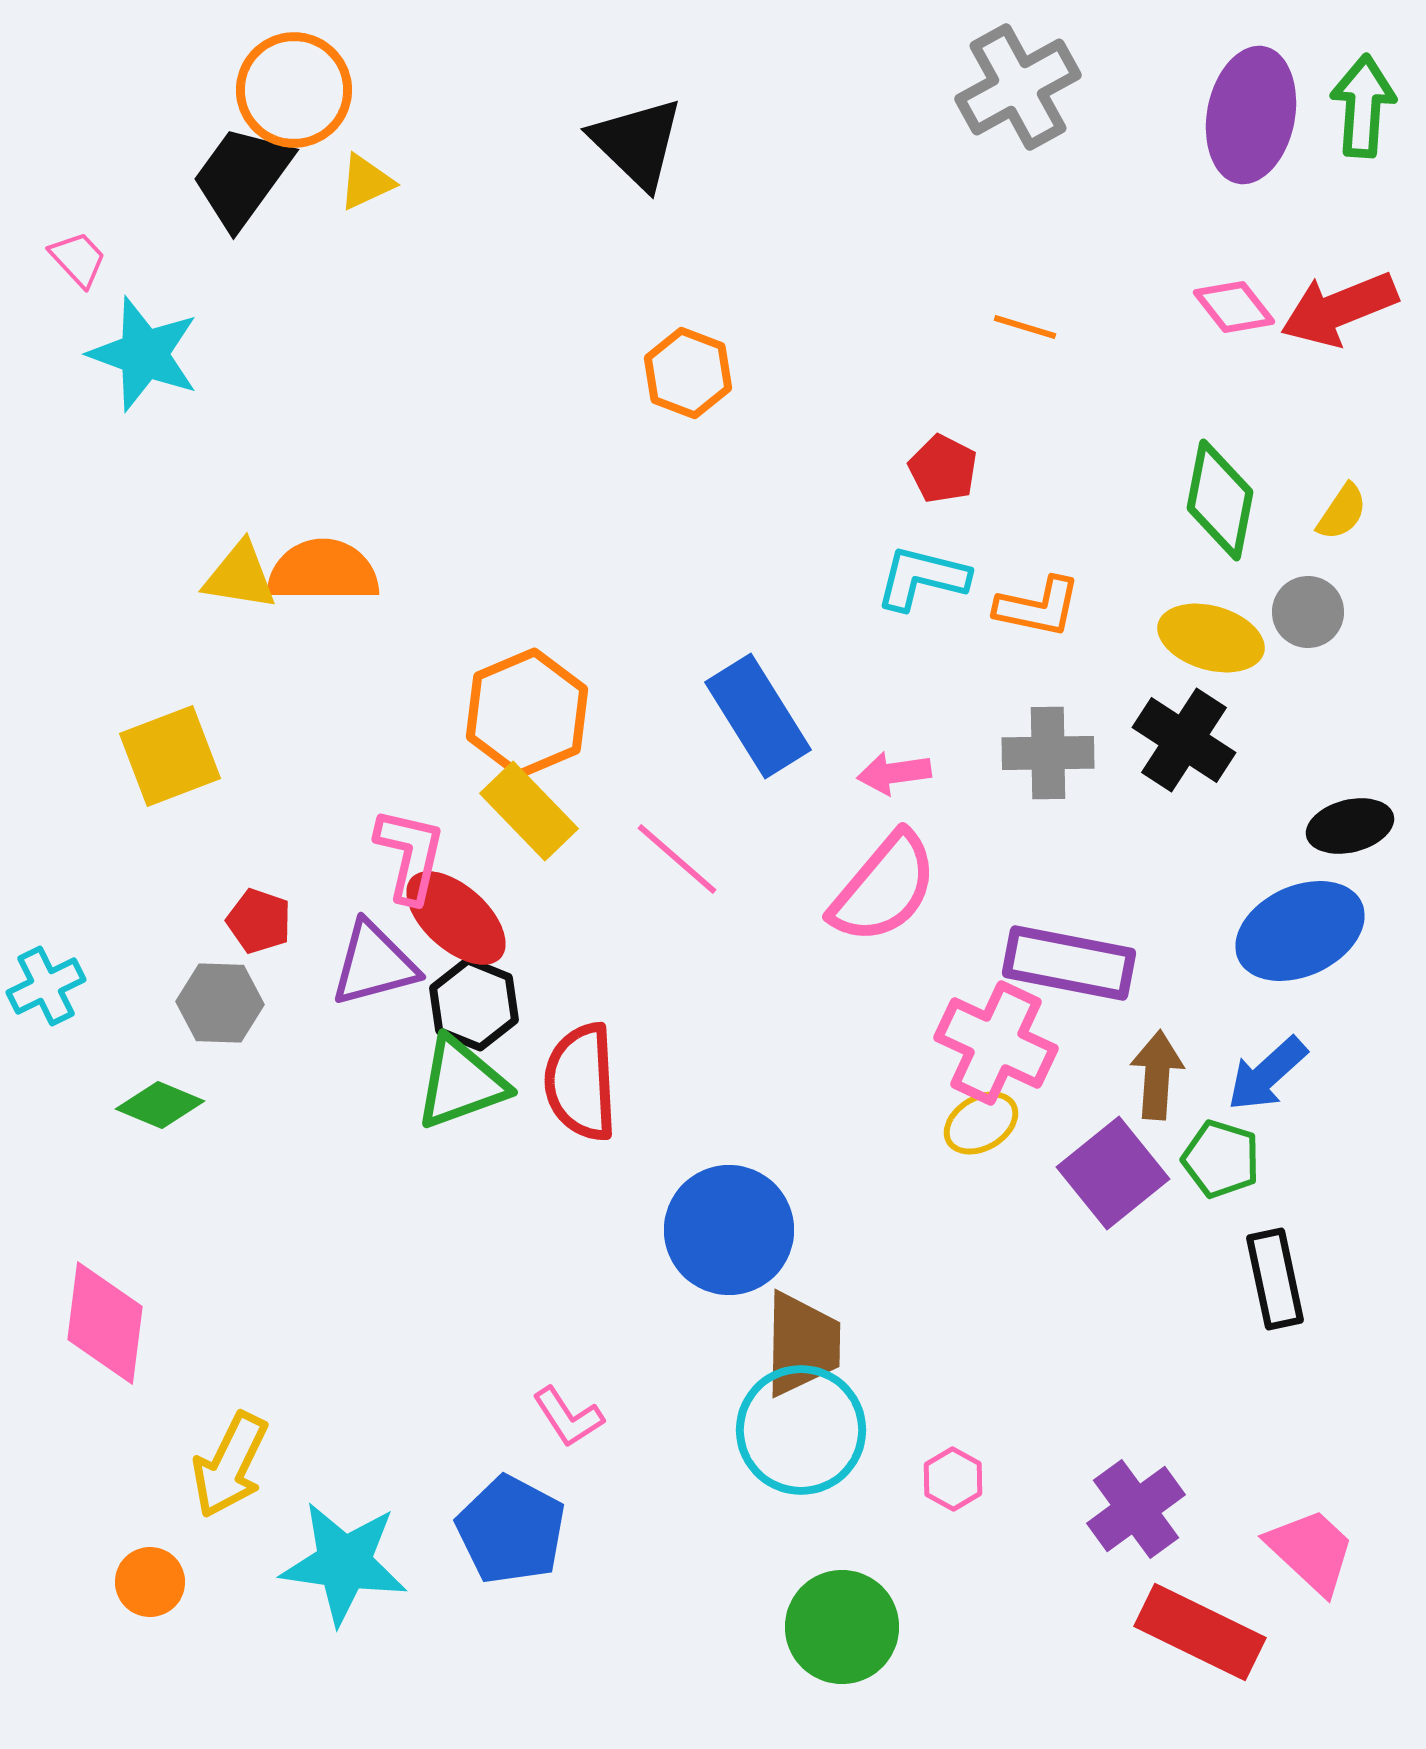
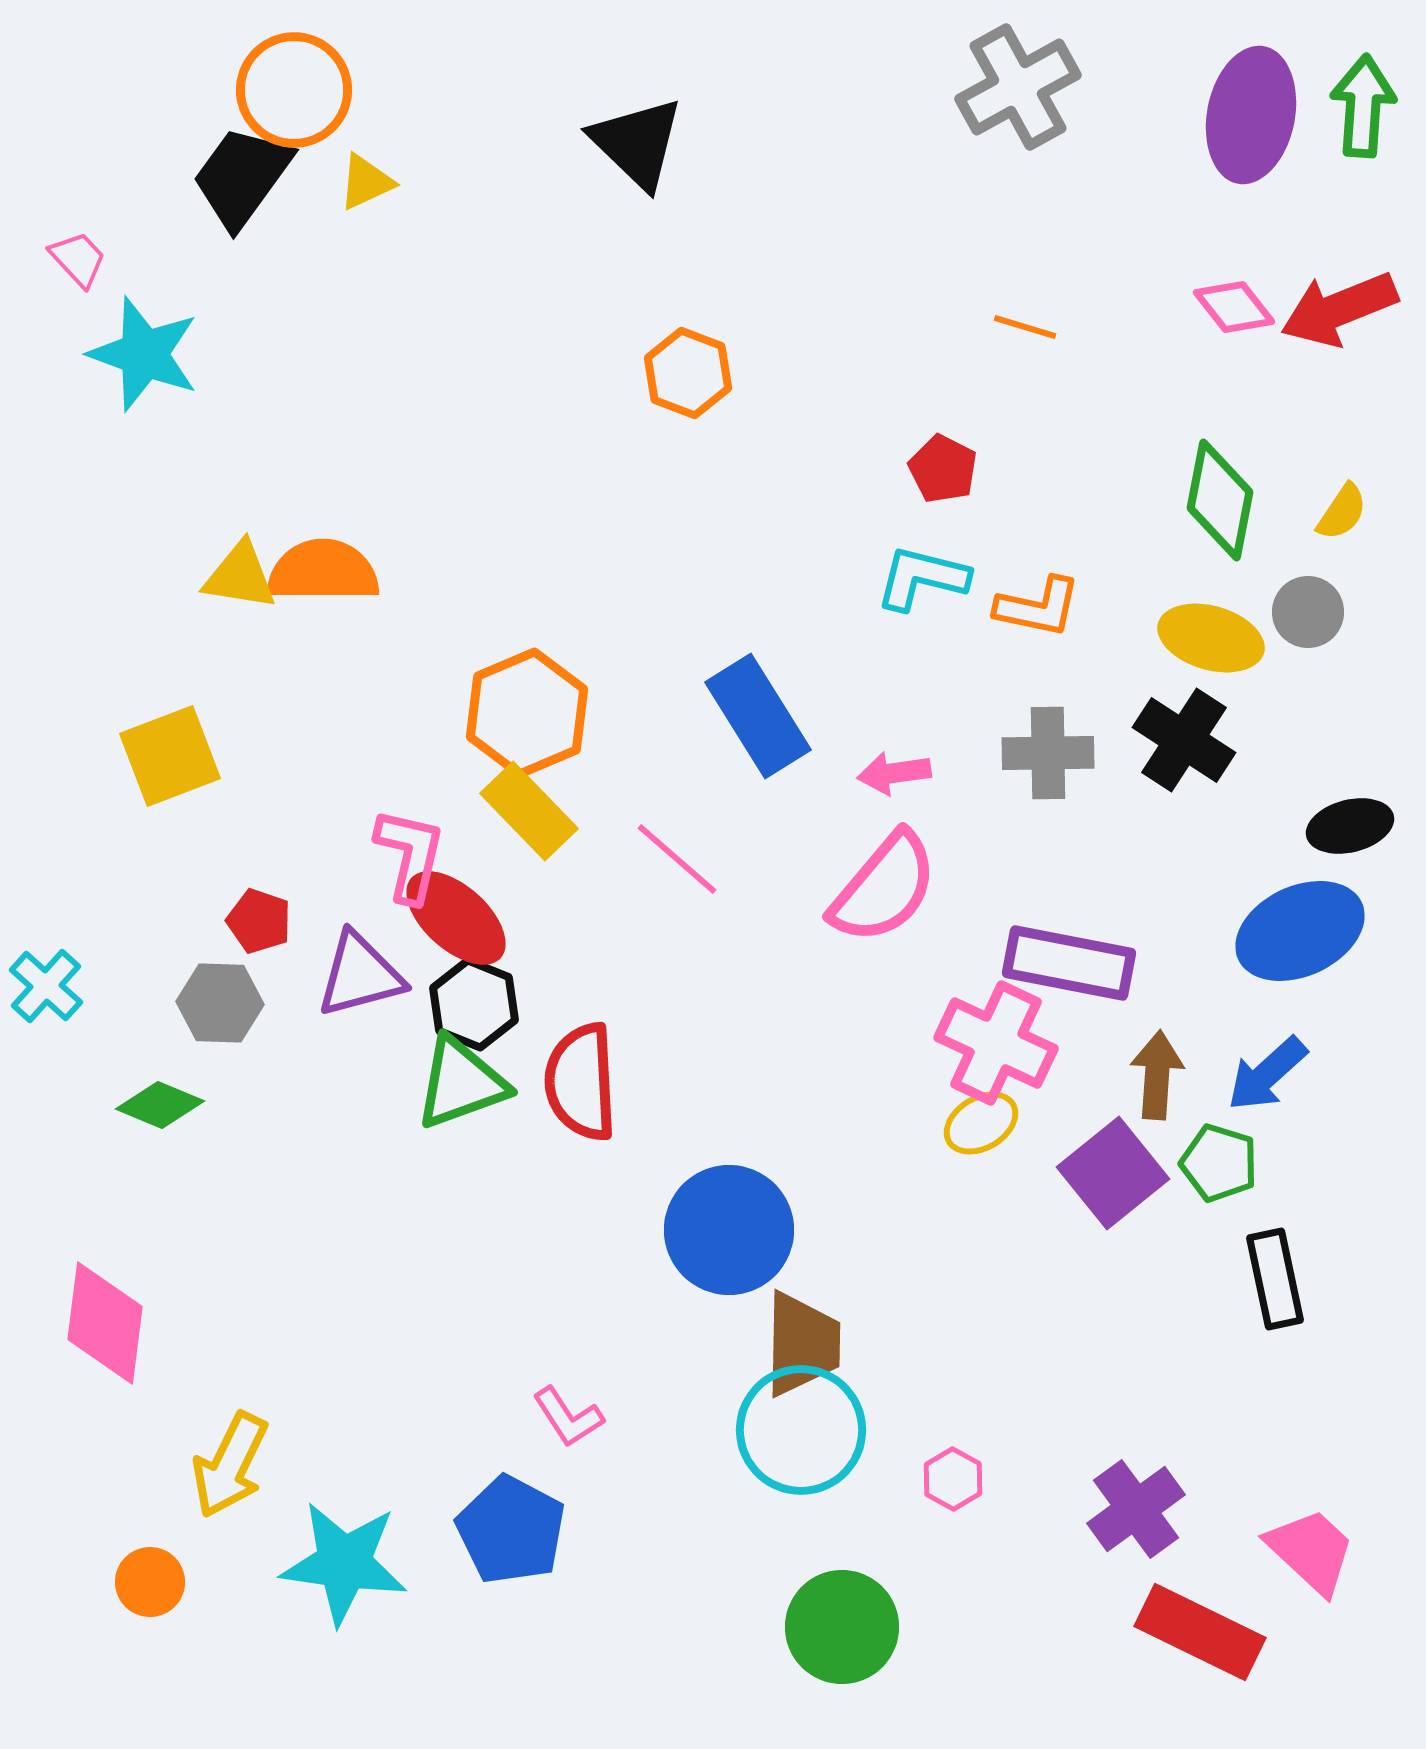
purple triangle at (374, 964): moved 14 px left, 11 px down
cyan cross at (46, 986): rotated 22 degrees counterclockwise
green pentagon at (1221, 1159): moved 2 px left, 4 px down
